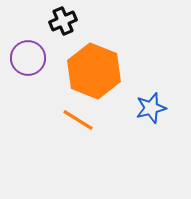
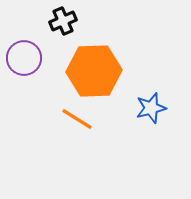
purple circle: moved 4 px left
orange hexagon: rotated 24 degrees counterclockwise
orange line: moved 1 px left, 1 px up
